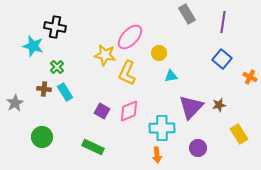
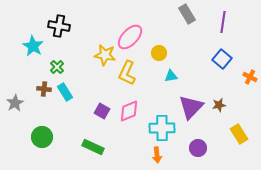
black cross: moved 4 px right, 1 px up
cyan star: rotated 15 degrees clockwise
